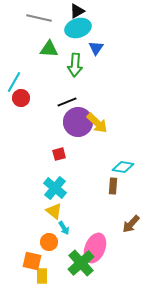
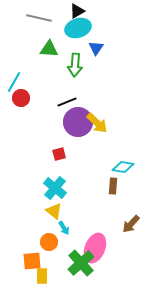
orange square: rotated 18 degrees counterclockwise
